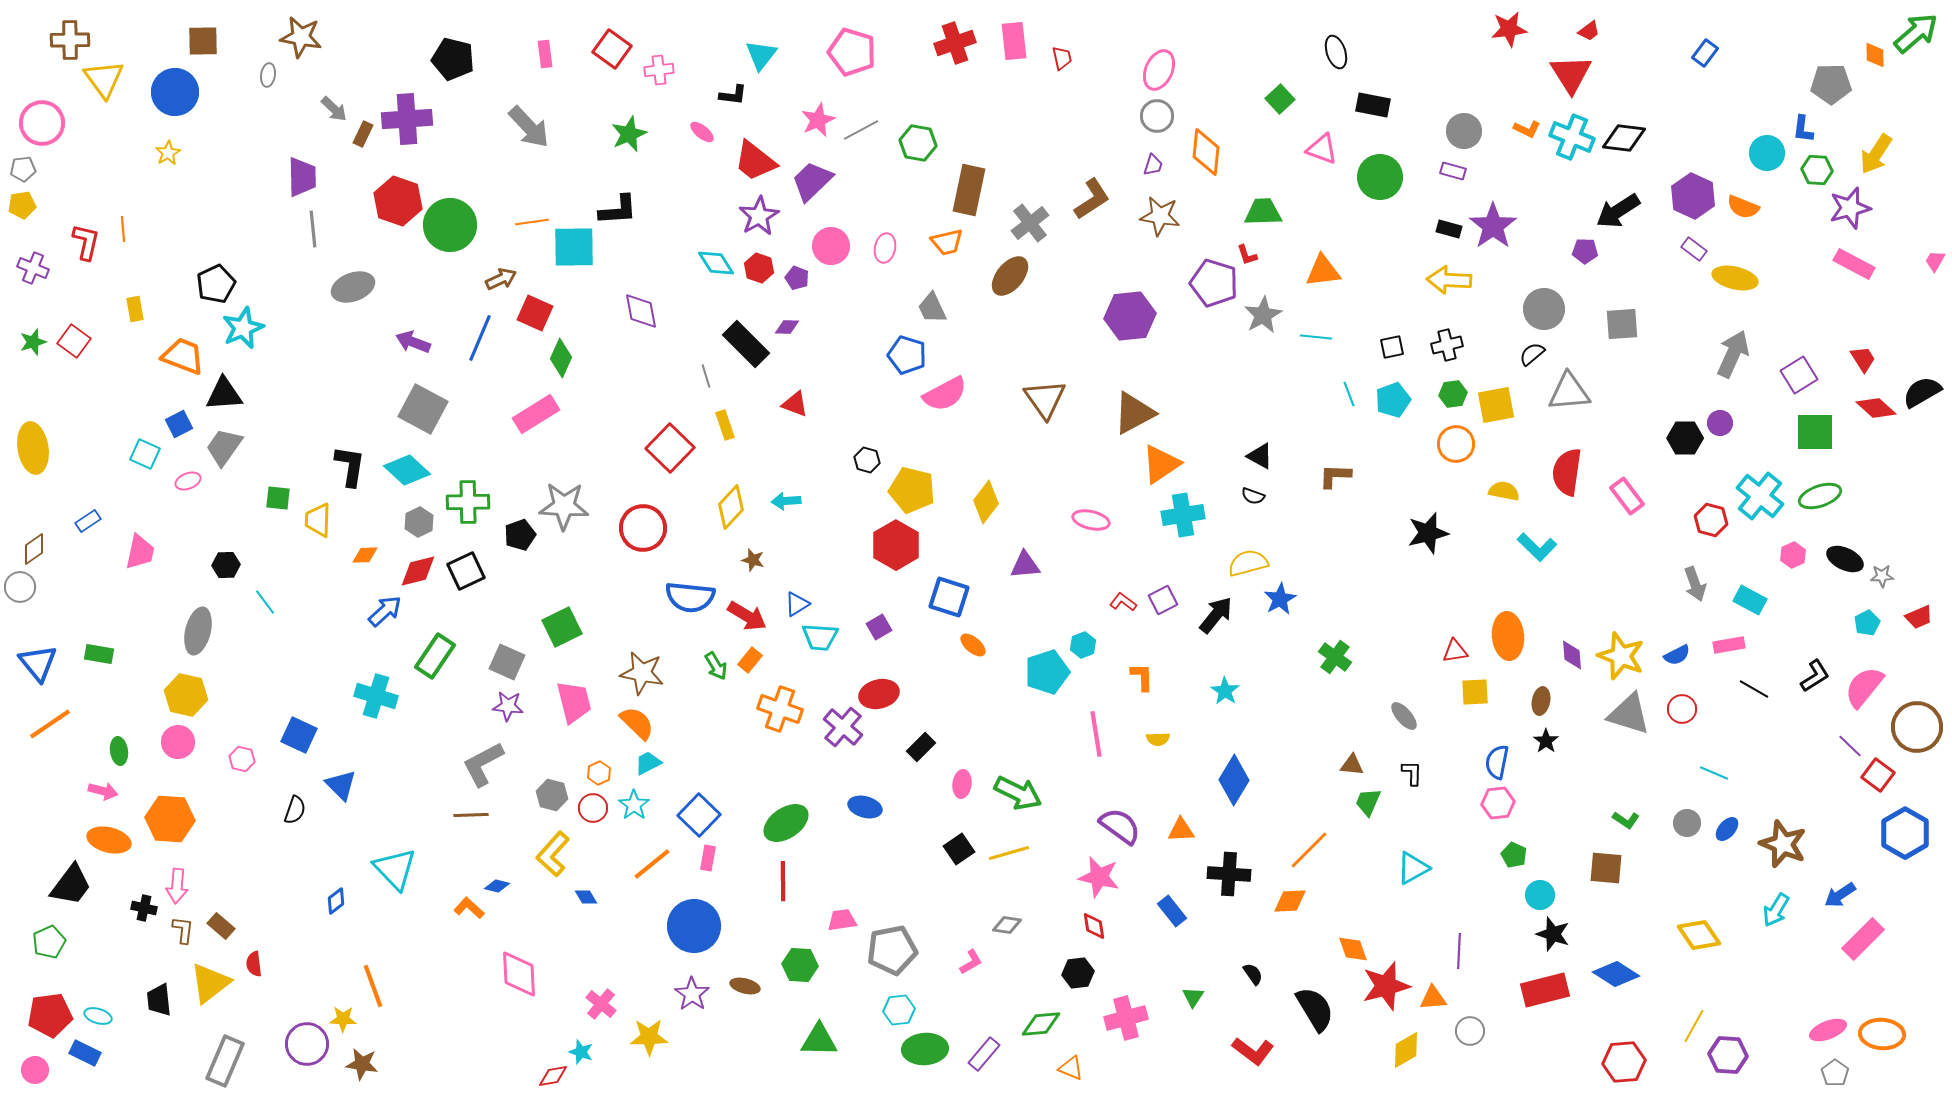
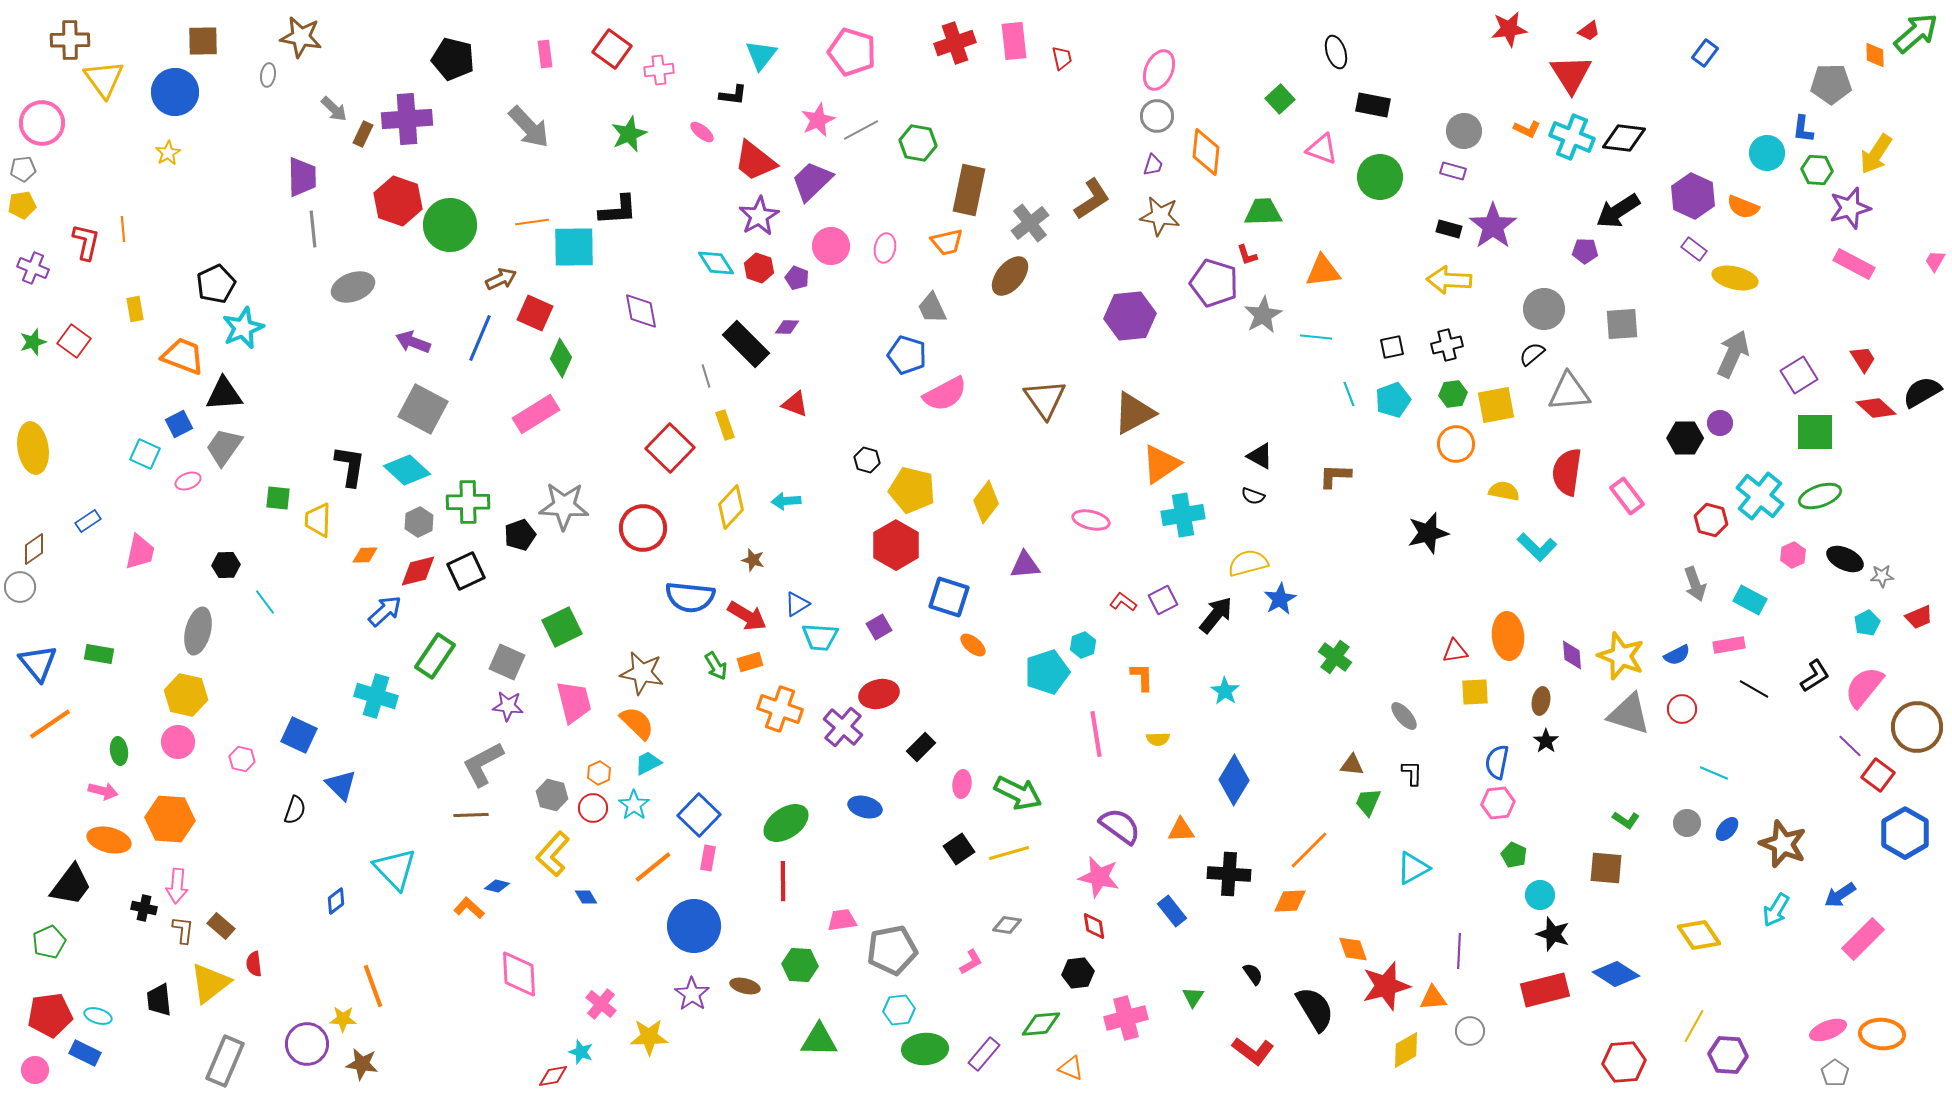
orange rectangle at (750, 660): moved 2 px down; rotated 35 degrees clockwise
orange line at (652, 864): moved 1 px right, 3 px down
